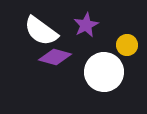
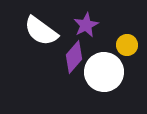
purple diamond: moved 19 px right; rotated 64 degrees counterclockwise
